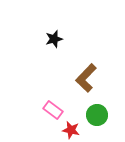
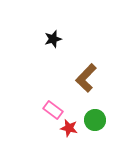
black star: moved 1 px left
green circle: moved 2 px left, 5 px down
red star: moved 2 px left, 2 px up
